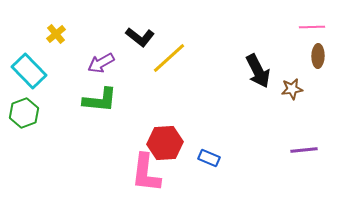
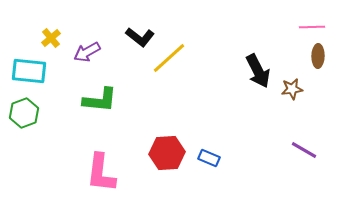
yellow cross: moved 5 px left, 4 px down
purple arrow: moved 14 px left, 11 px up
cyan rectangle: rotated 40 degrees counterclockwise
red hexagon: moved 2 px right, 10 px down
purple line: rotated 36 degrees clockwise
pink L-shape: moved 45 px left
